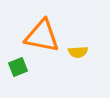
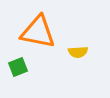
orange triangle: moved 4 px left, 4 px up
